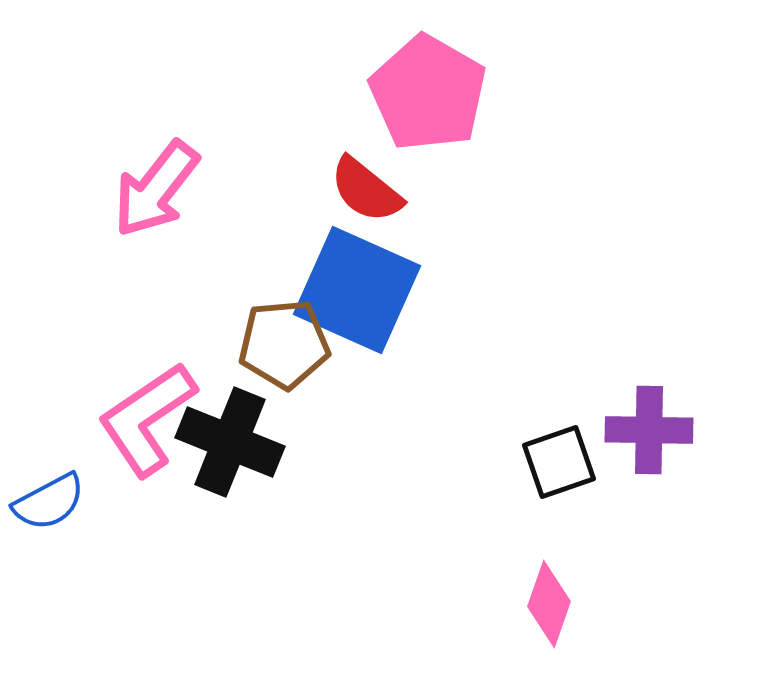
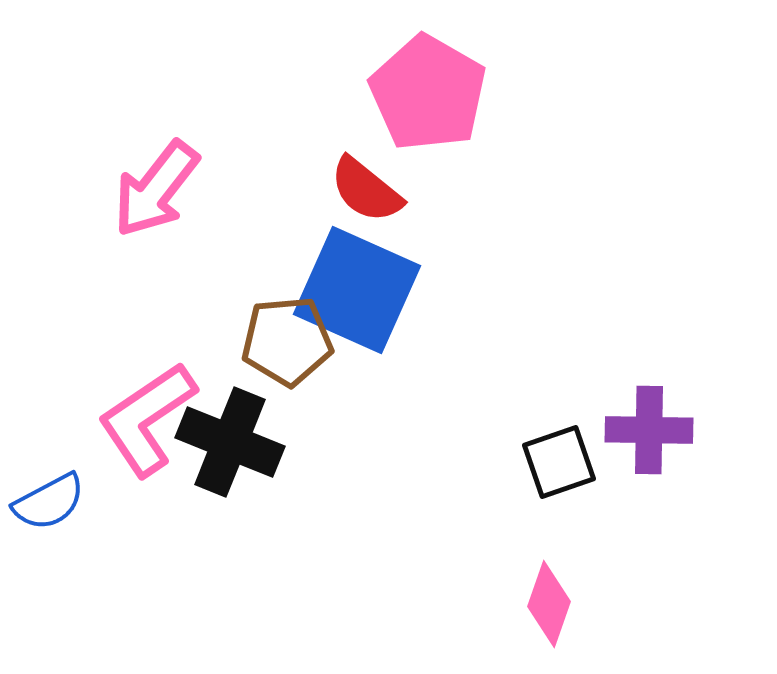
brown pentagon: moved 3 px right, 3 px up
